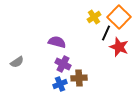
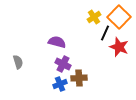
black line: moved 1 px left
gray semicircle: moved 1 px right; rotated 72 degrees counterclockwise
